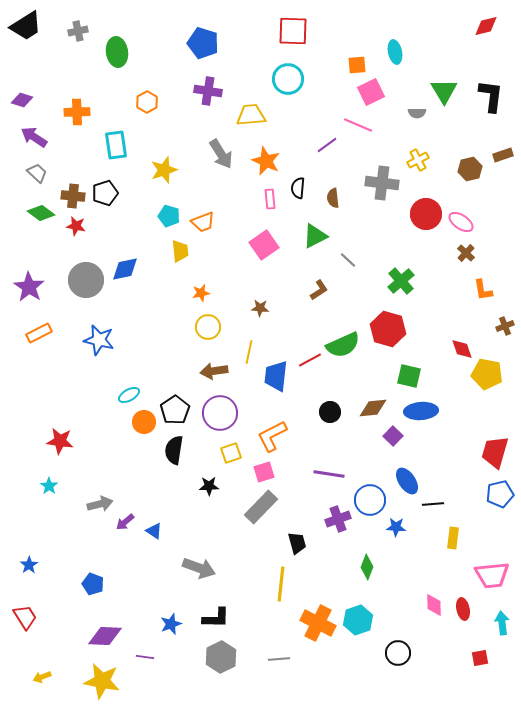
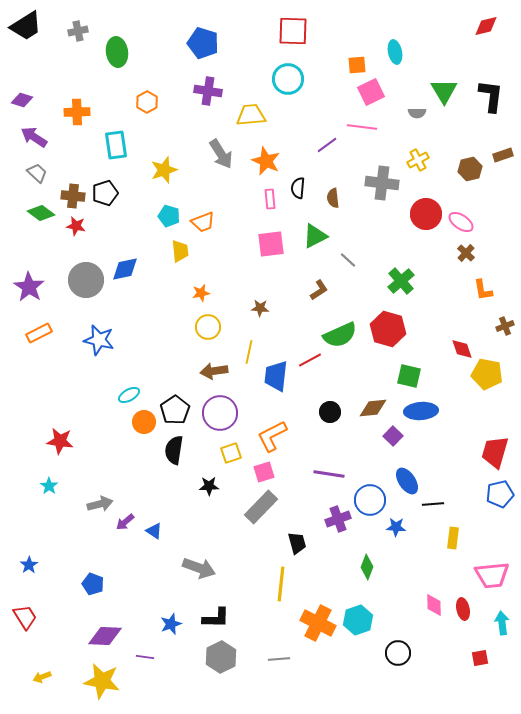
pink line at (358, 125): moved 4 px right, 2 px down; rotated 16 degrees counterclockwise
pink square at (264, 245): moved 7 px right, 1 px up; rotated 28 degrees clockwise
green semicircle at (343, 345): moved 3 px left, 10 px up
